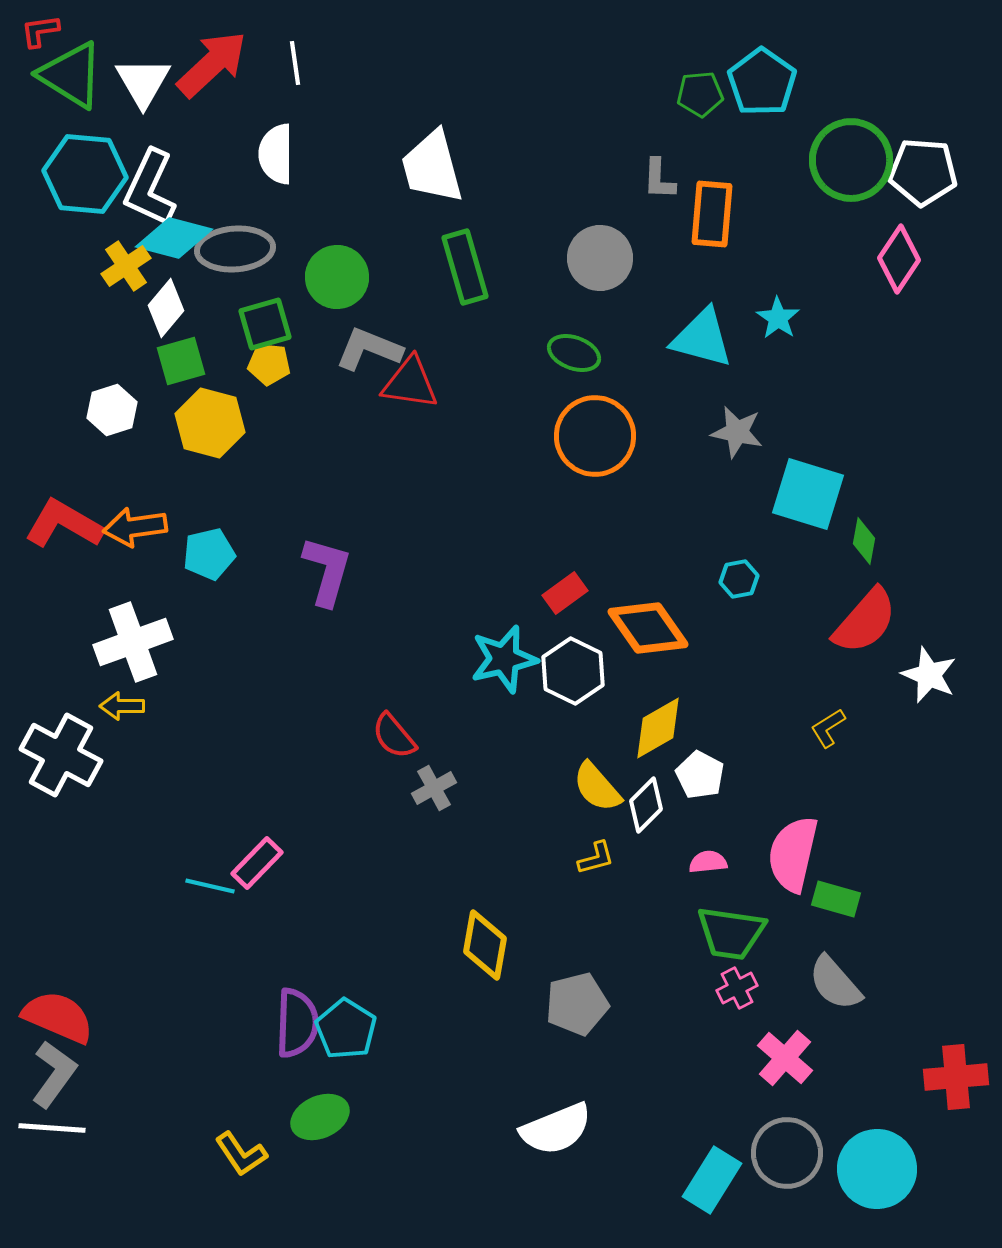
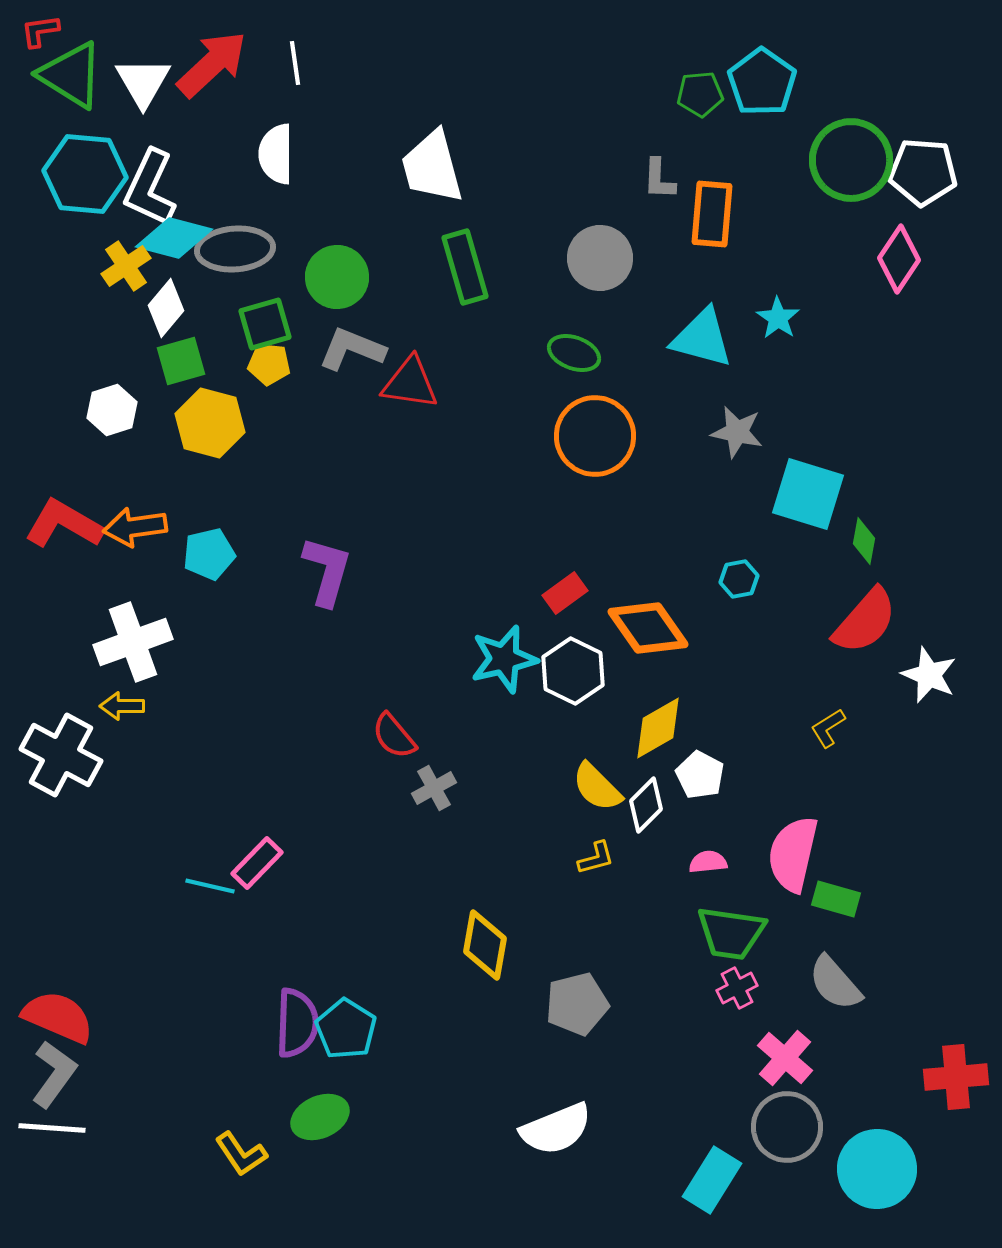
gray L-shape at (369, 349): moved 17 px left
yellow semicircle at (597, 787): rotated 4 degrees counterclockwise
gray circle at (787, 1153): moved 26 px up
